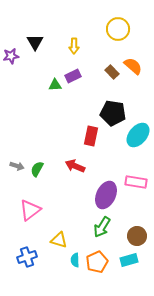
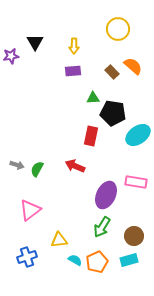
purple rectangle: moved 5 px up; rotated 21 degrees clockwise
green triangle: moved 38 px right, 13 px down
cyan ellipse: rotated 15 degrees clockwise
gray arrow: moved 1 px up
brown circle: moved 3 px left
yellow triangle: rotated 24 degrees counterclockwise
cyan semicircle: rotated 120 degrees clockwise
